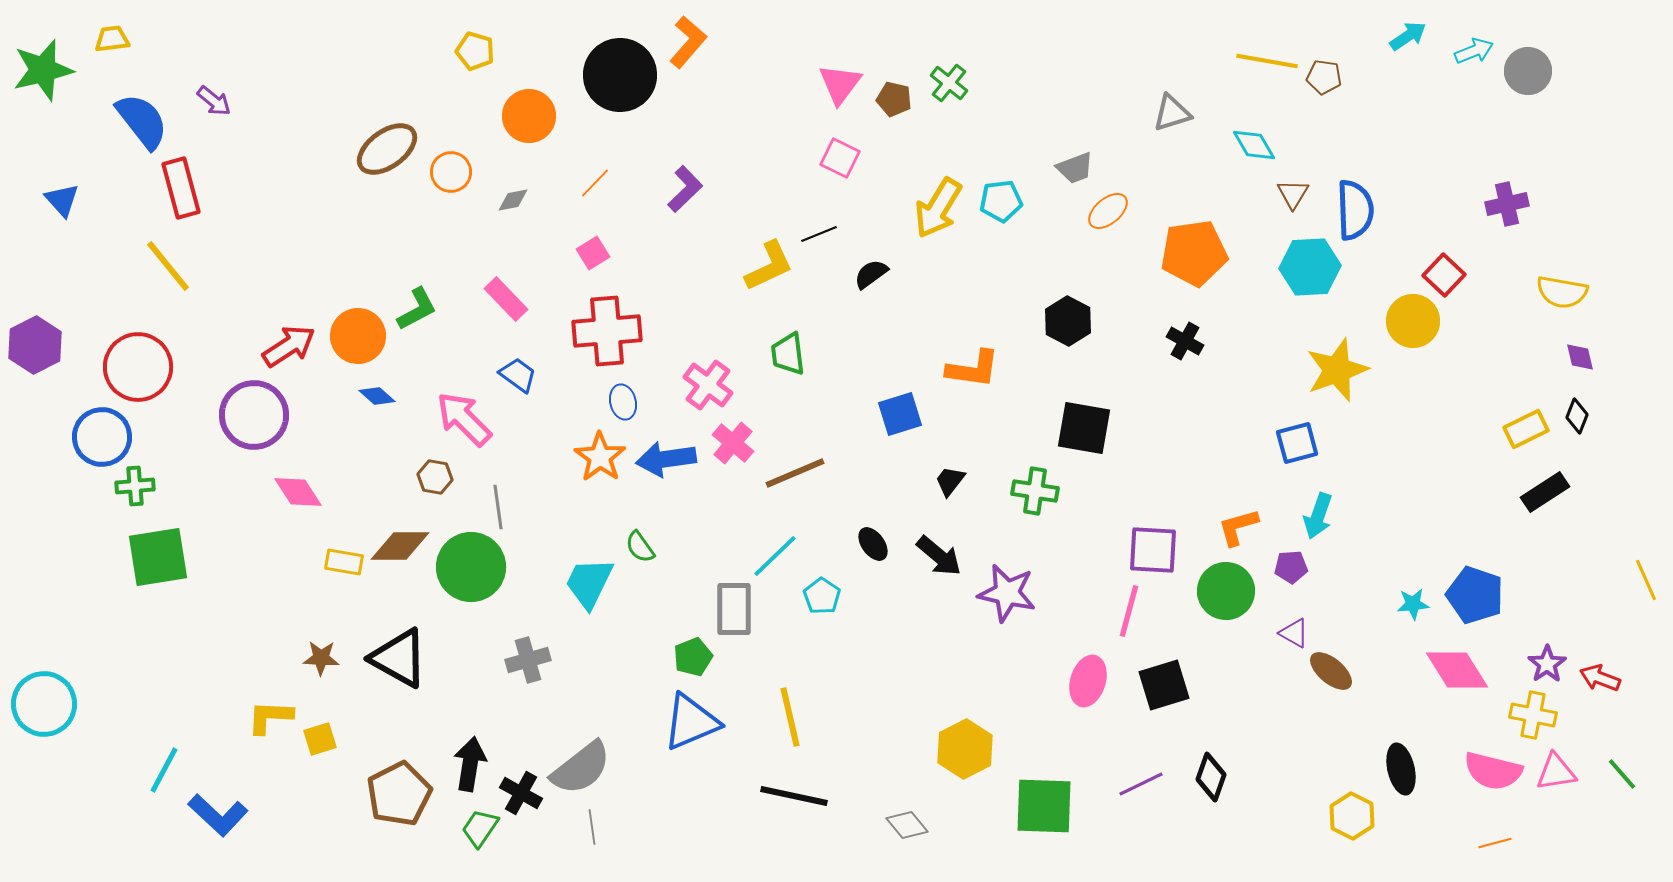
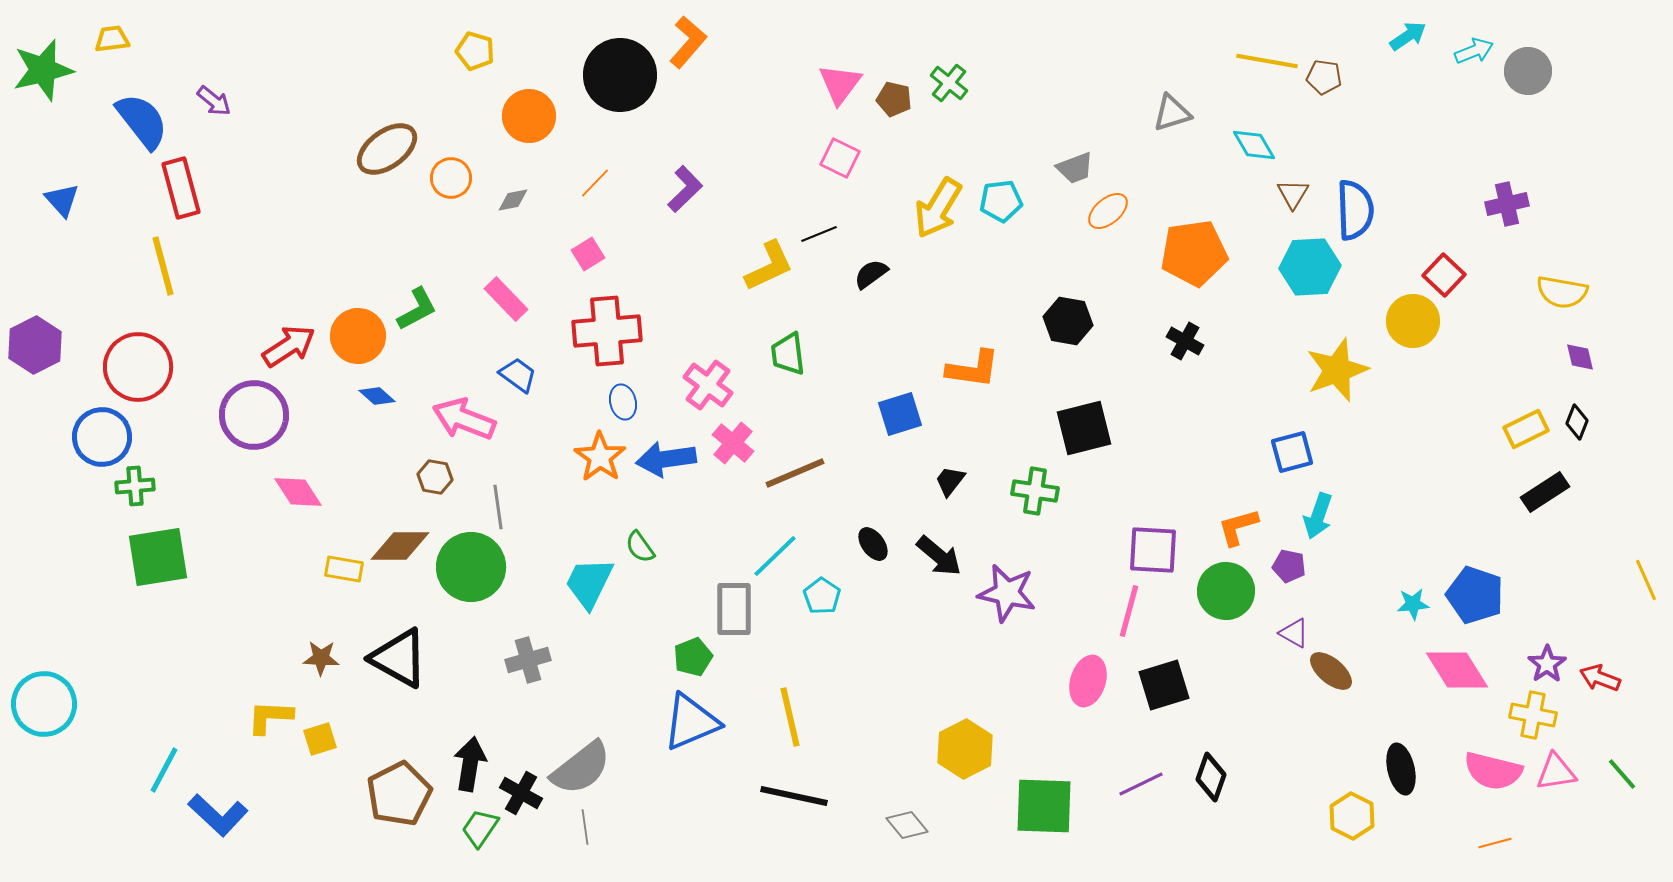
orange circle at (451, 172): moved 6 px down
pink square at (593, 253): moved 5 px left, 1 px down
yellow line at (168, 266): moved 5 px left; rotated 24 degrees clockwise
black hexagon at (1068, 321): rotated 18 degrees counterclockwise
black diamond at (1577, 416): moved 6 px down
pink arrow at (464, 419): rotated 24 degrees counterclockwise
black square at (1084, 428): rotated 24 degrees counterclockwise
blue square at (1297, 443): moved 5 px left, 9 px down
yellow rectangle at (344, 562): moved 7 px down
purple pentagon at (1291, 567): moved 2 px left, 1 px up; rotated 16 degrees clockwise
gray line at (592, 827): moved 7 px left
